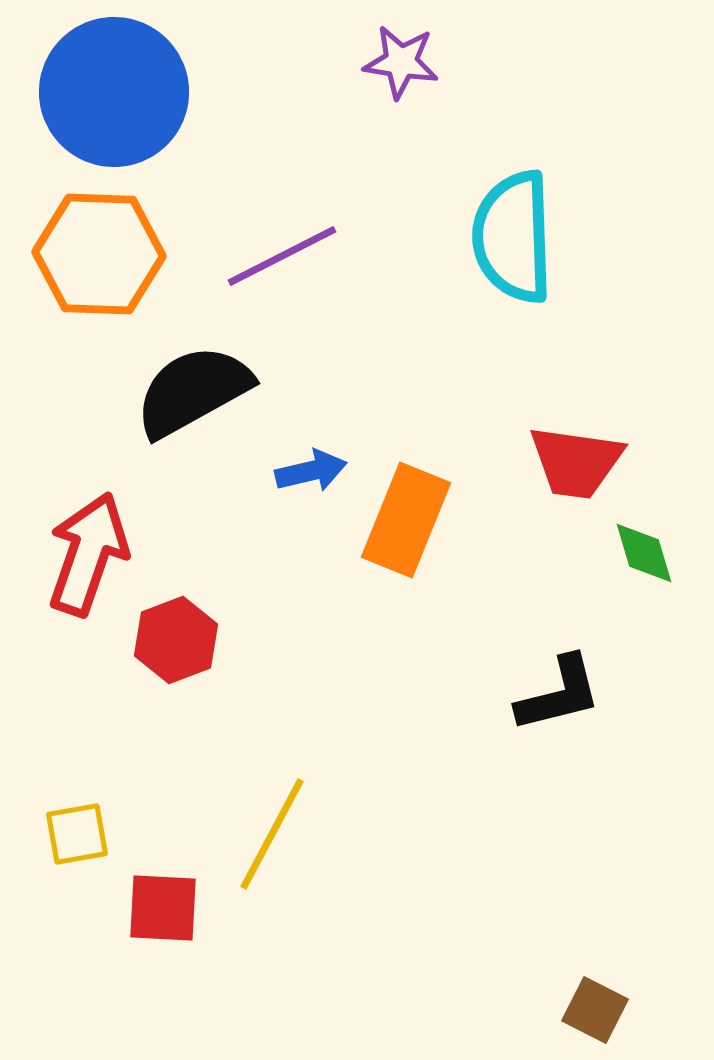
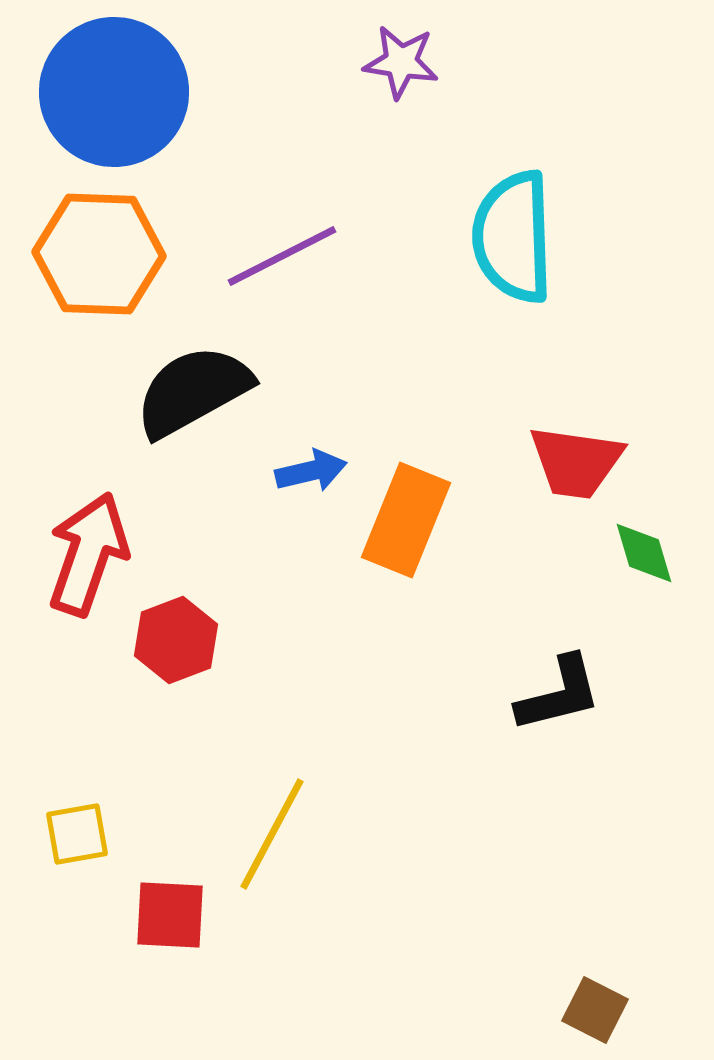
red square: moved 7 px right, 7 px down
